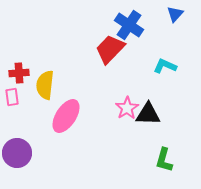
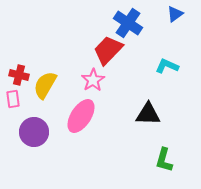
blue triangle: rotated 12 degrees clockwise
blue cross: moved 1 px left, 2 px up
red trapezoid: moved 2 px left, 1 px down
cyan L-shape: moved 2 px right
red cross: moved 2 px down; rotated 18 degrees clockwise
yellow semicircle: rotated 24 degrees clockwise
pink rectangle: moved 1 px right, 2 px down
pink star: moved 34 px left, 28 px up
pink ellipse: moved 15 px right
purple circle: moved 17 px right, 21 px up
